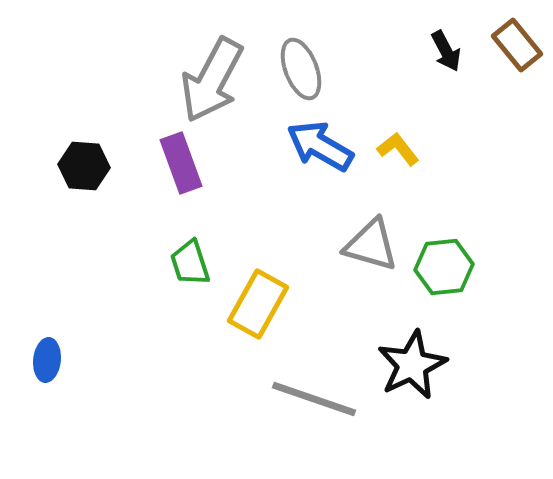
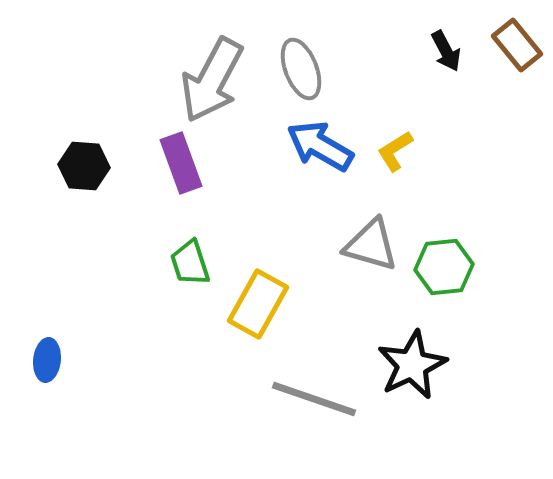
yellow L-shape: moved 3 px left, 2 px down; rotated 84 degrees counterclockwise
